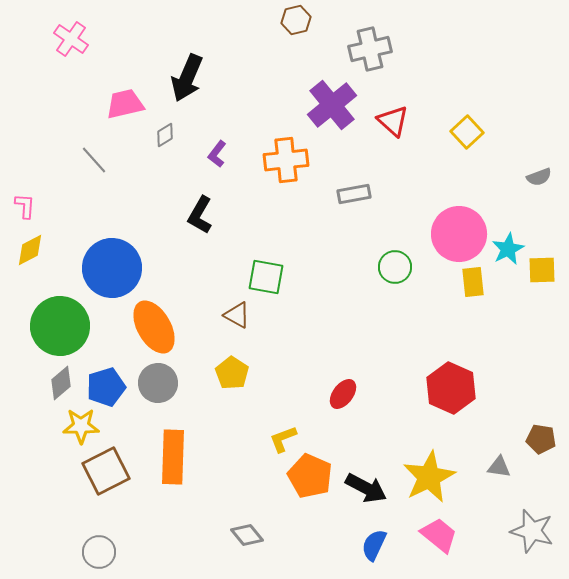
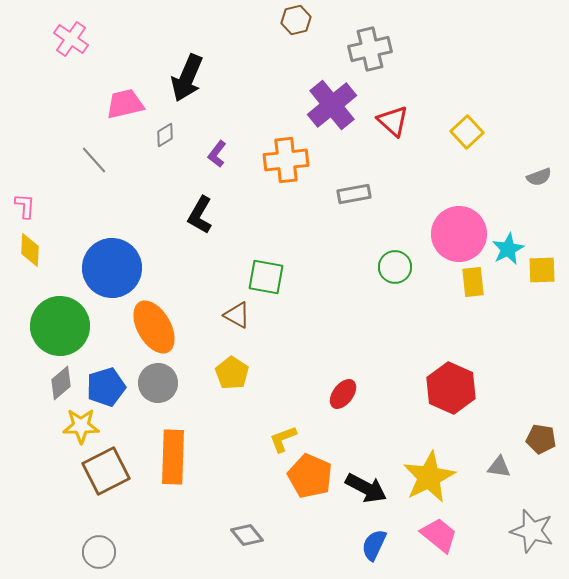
yellow diamond at (30, 250): rotated 60 degrees counterclockwise
